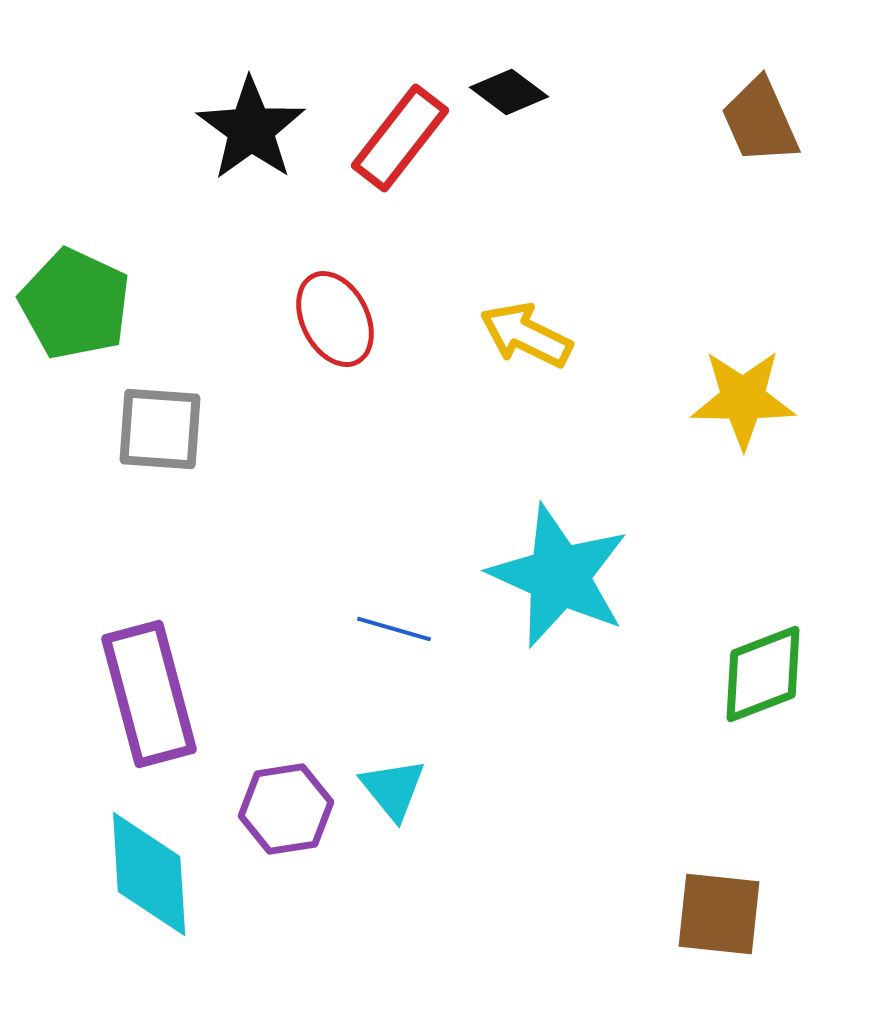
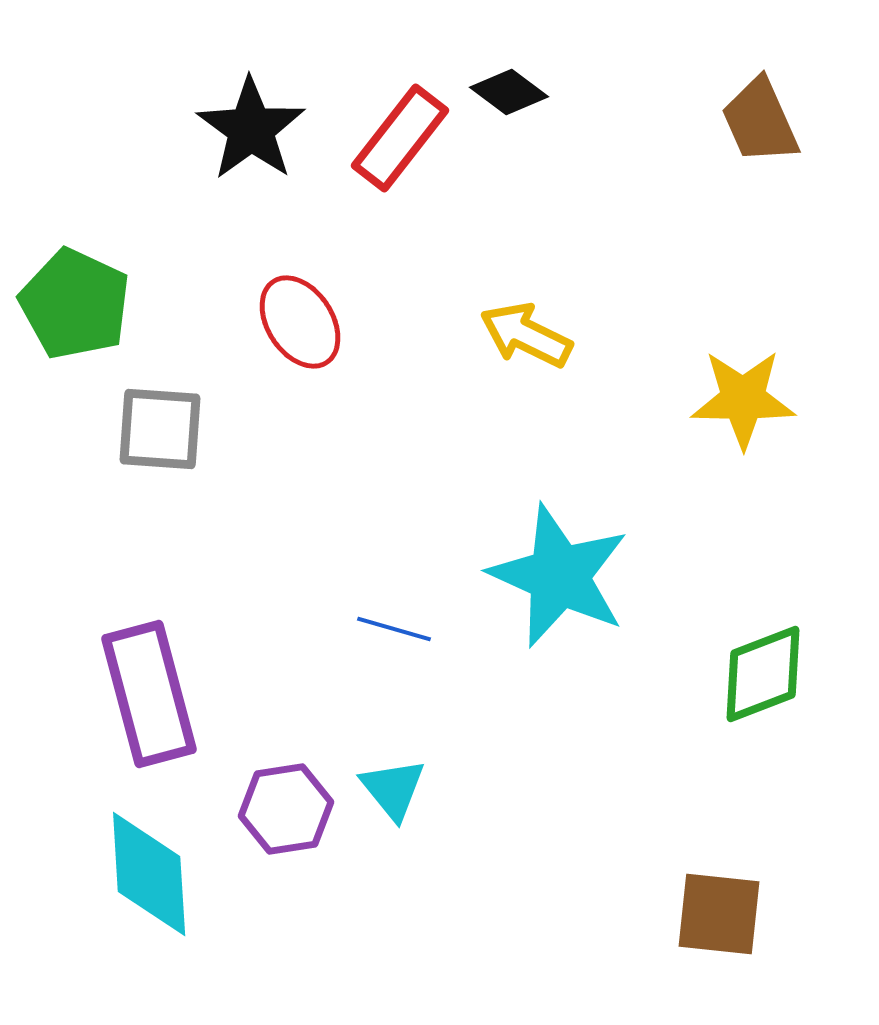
red ellipse: moved 35 px left, 3 px down; rotated 6 degrees counterclockwise
